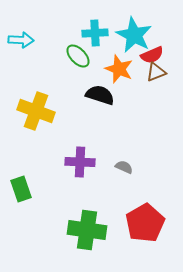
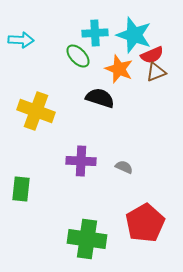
cyan star: rotated 9 degrees counterclockwise
black semicircle: moved 3 px down
purple cross: moved 1 px right, 1 px up
green rectangle: rotated 25 degrees clockwise
green cross: moved 9 px down
